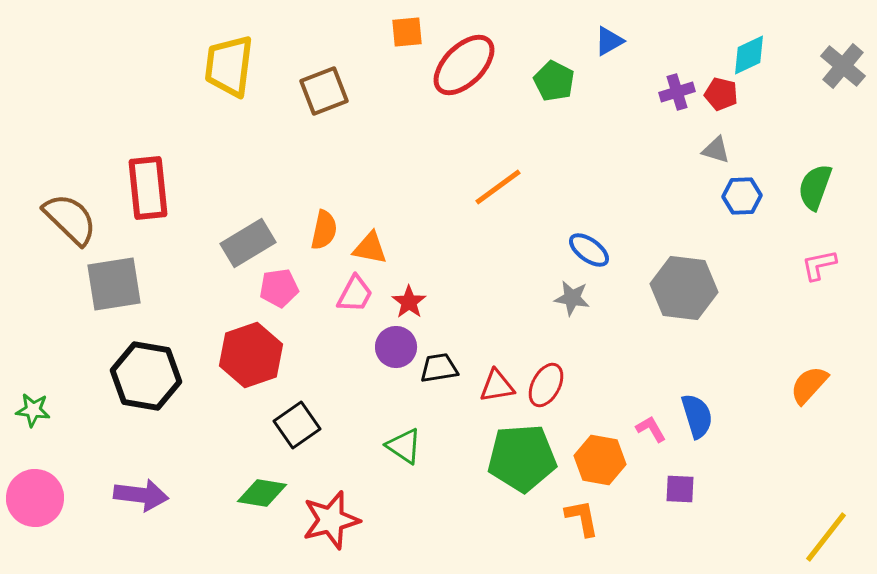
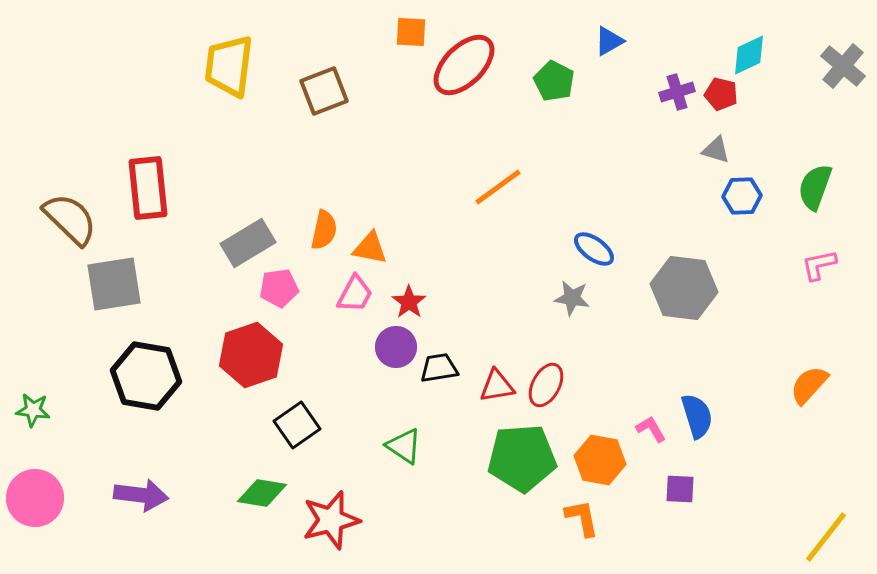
orange square at (407, 32): moved 4 px right; rotated 8 degrees clockwise
blue ellipse at (589, 250): moved 5 px right, 1 px up
